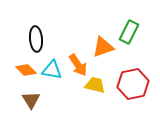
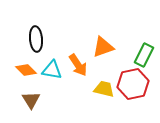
green rectangle: moved 15 px right, 23 px down
yellow trapezoid: moved 9 px right, 4 px down
